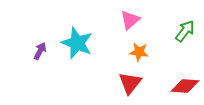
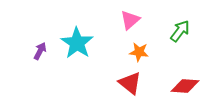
green arrow: moved 5 px left
cyan star: rotated 12 degrees clockwise
red triangle: rotated 30 degrees counterclockwise
